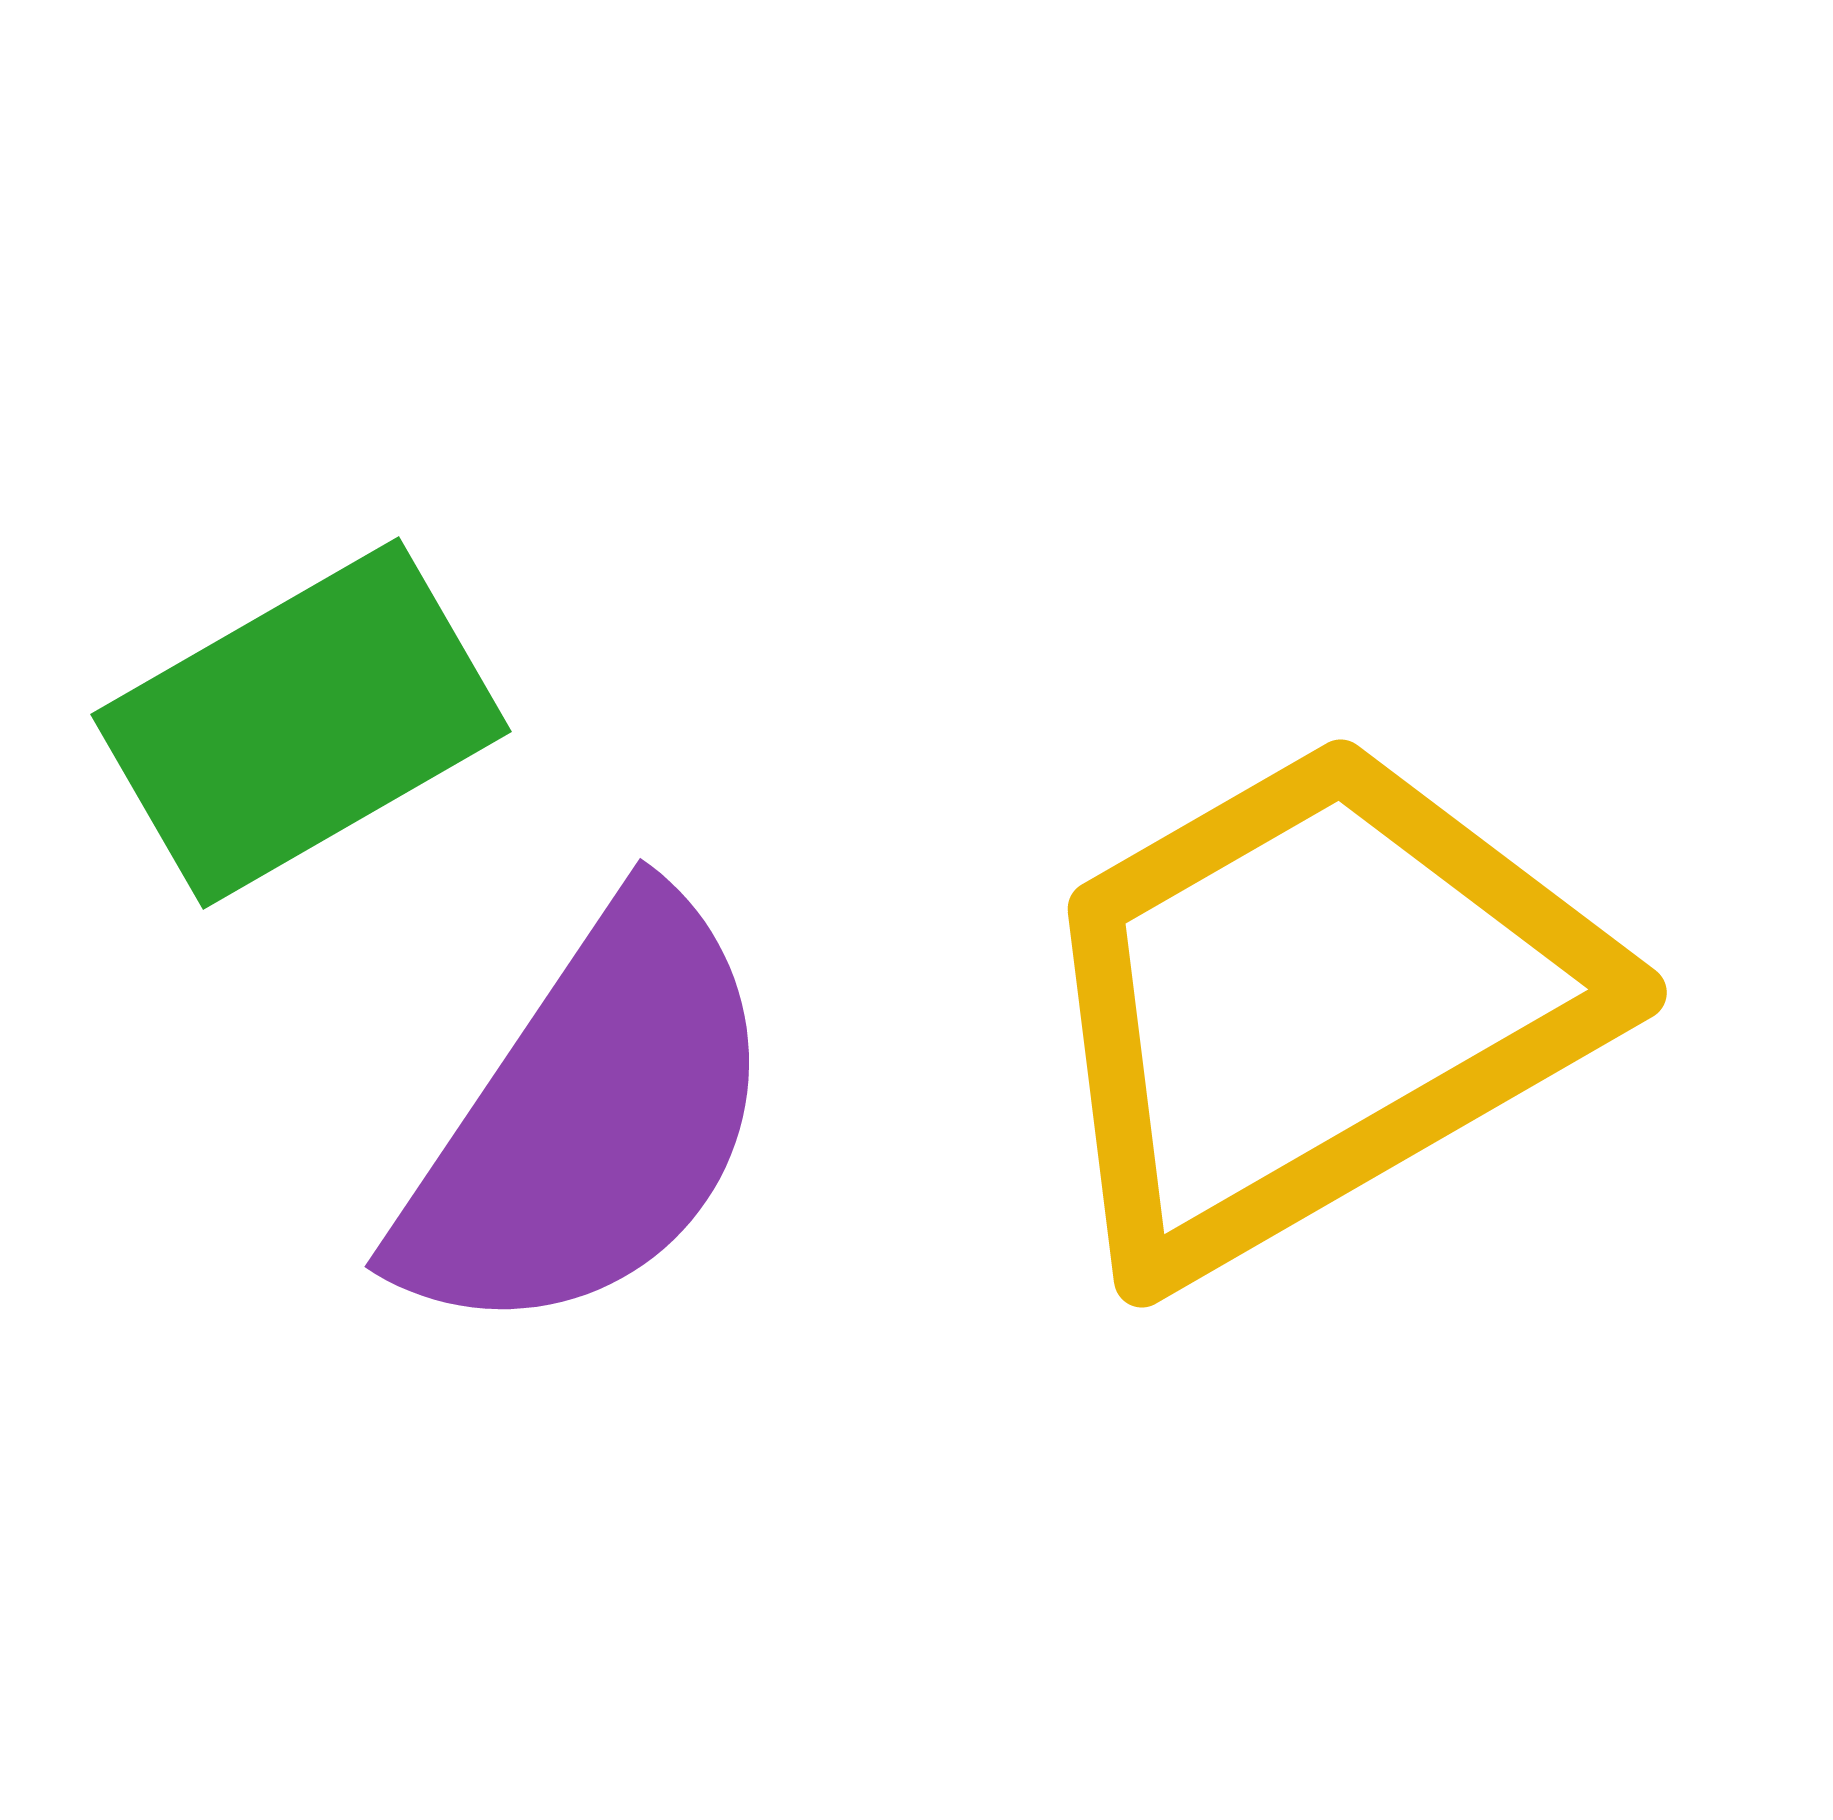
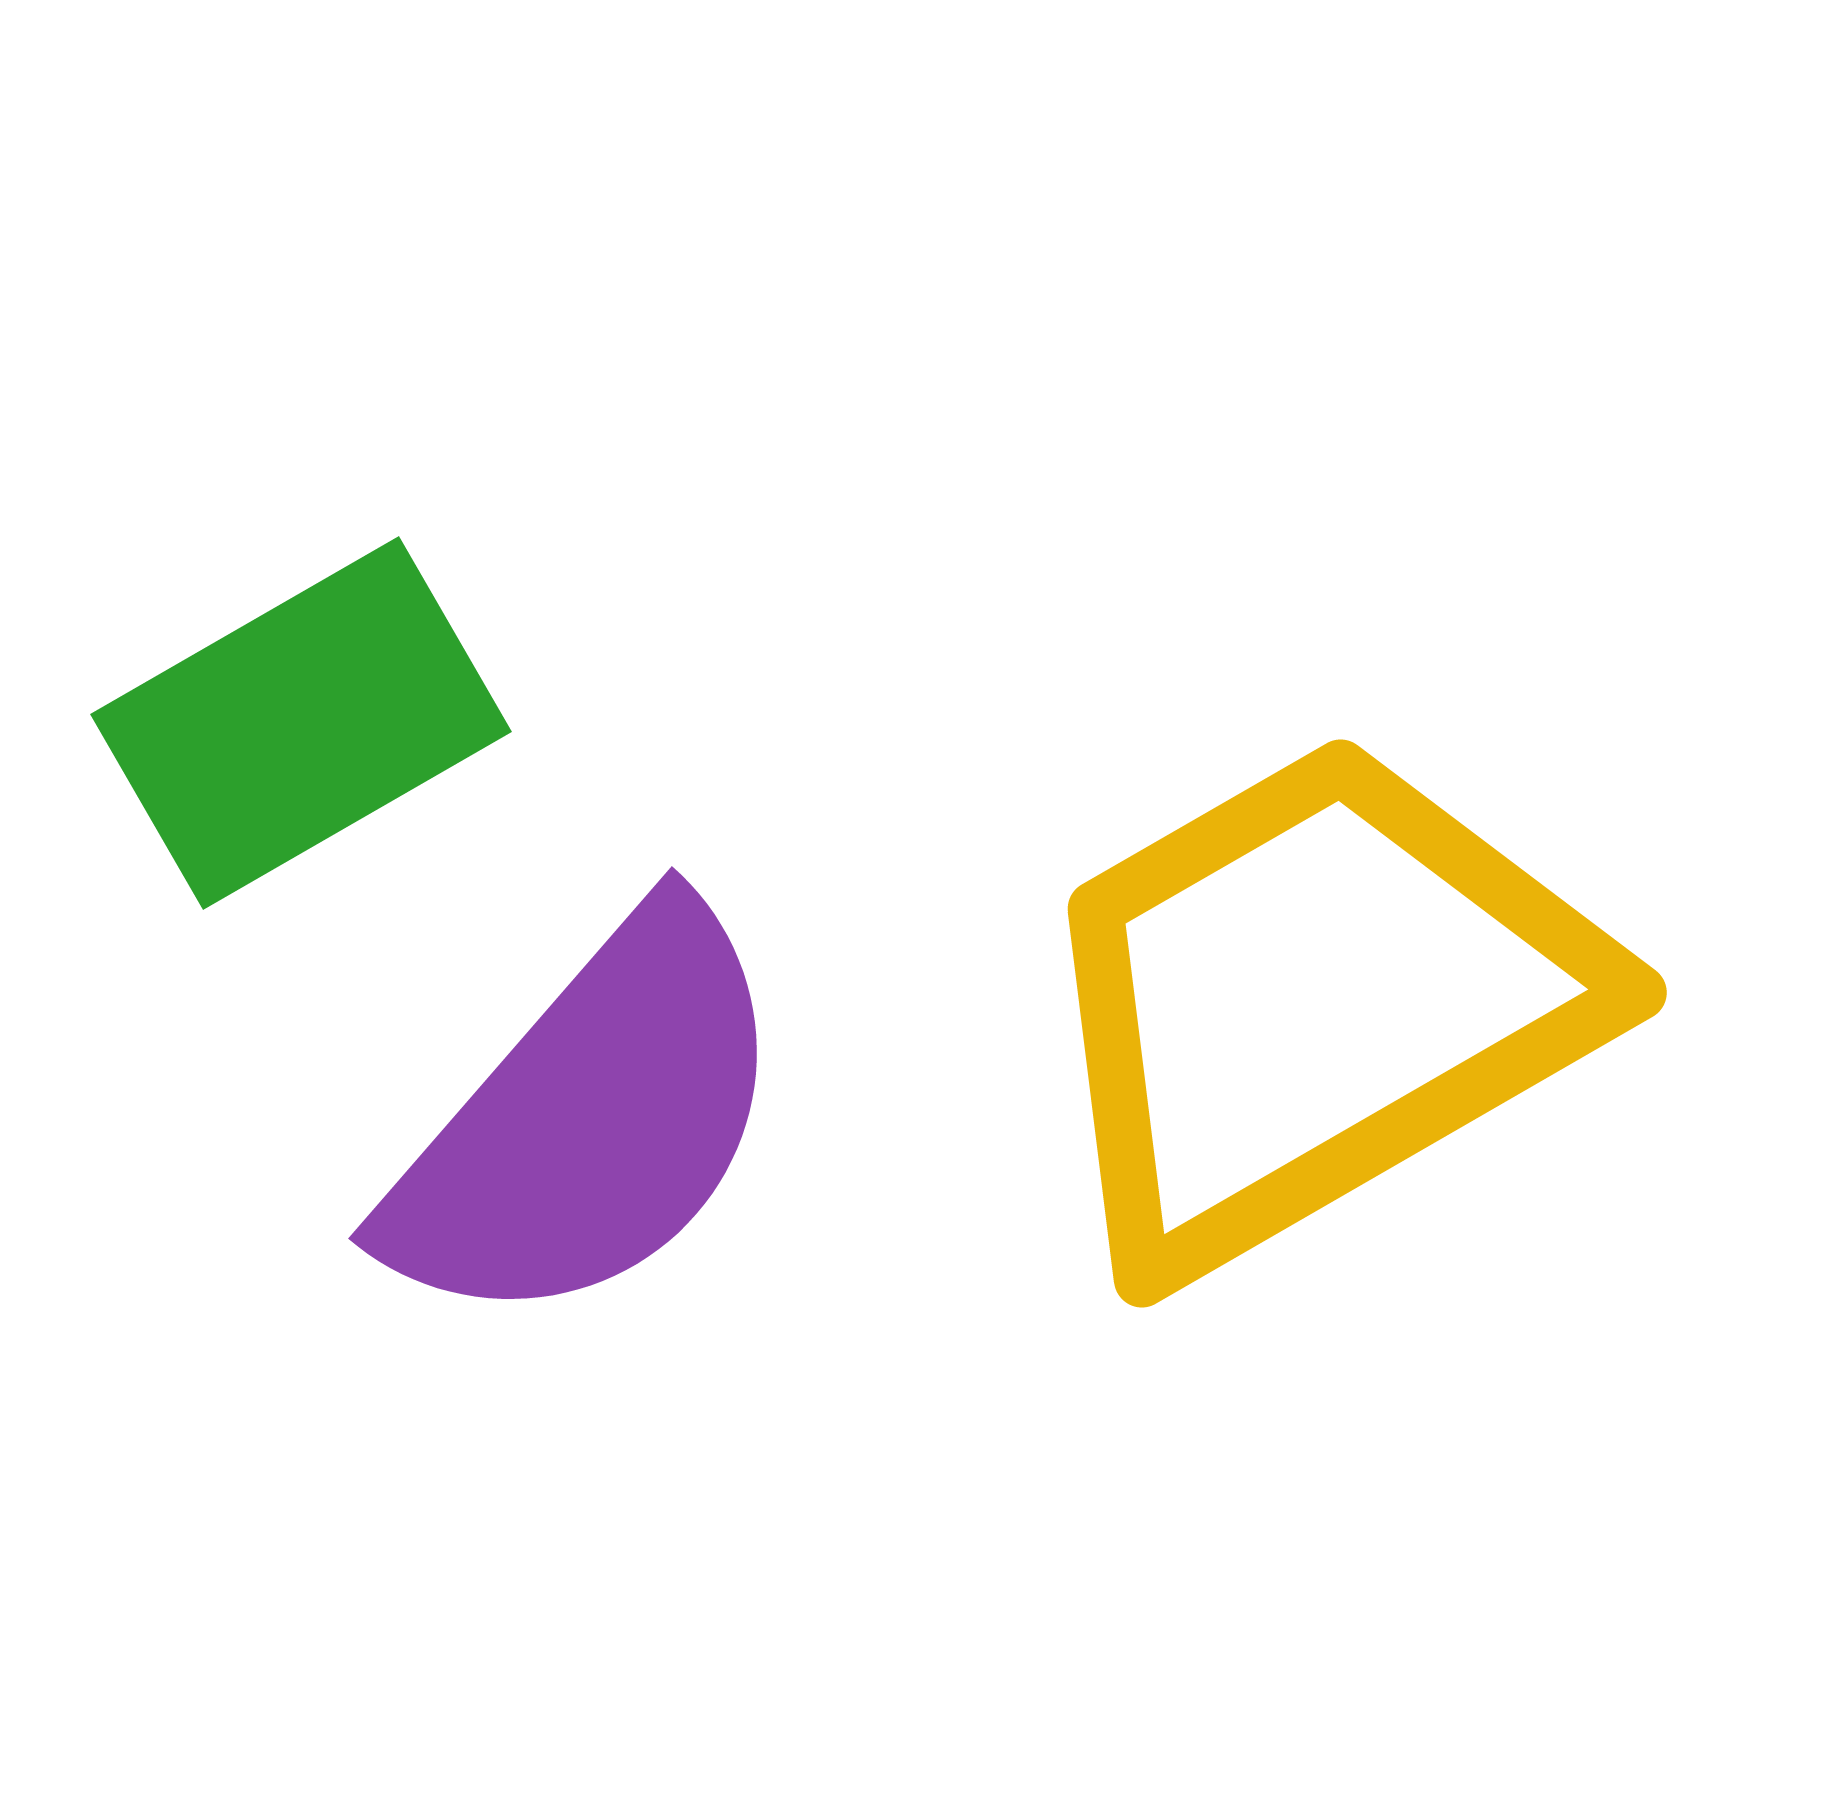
purple semicircle: rotated 7 degrees clockwise
